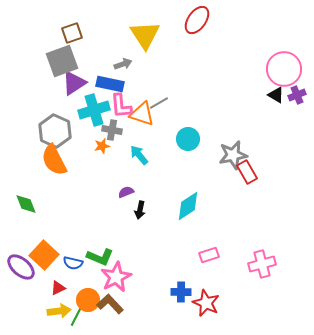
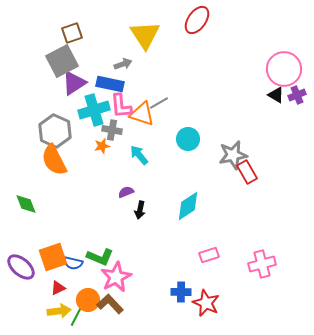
gray square: rotated 8 degrees counterclockwise
orange square: moved 9 px right, 2 px down; rotated 28 degrees clockwise
